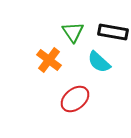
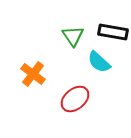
green triangle: moved 4 px down
orange cross: moved 16 px left, 14 px down
